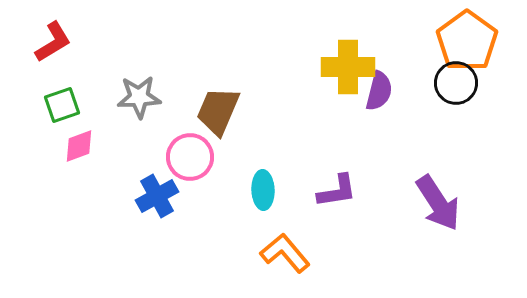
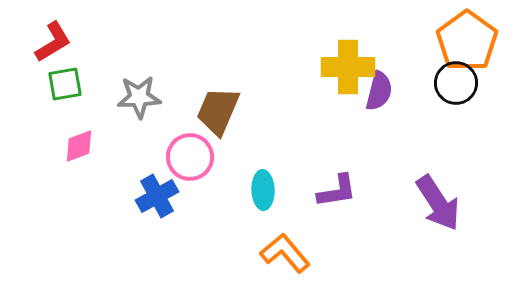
green square: moved 3 px right, 21 px up; rotated 9 degrees clockwise
